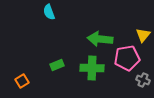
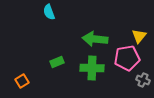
yellow triangle: moved 4 px left, 1 px down
green arrow: moved 5 px left
green rectangle: moved 3 px up
